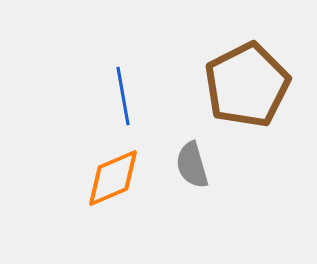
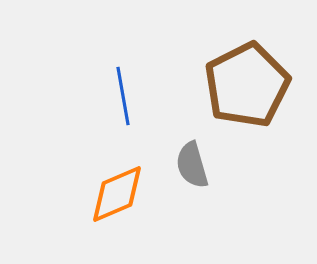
orange diamond: moved 4 px right, 16 px down
